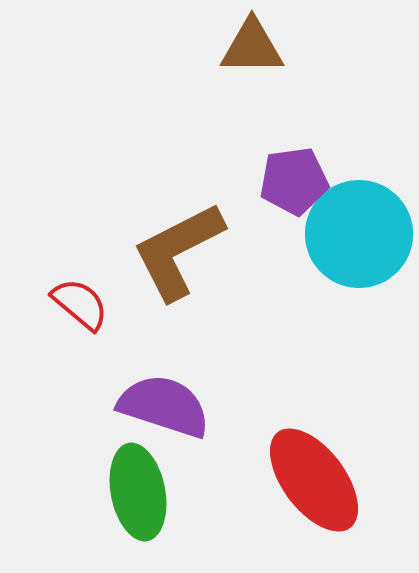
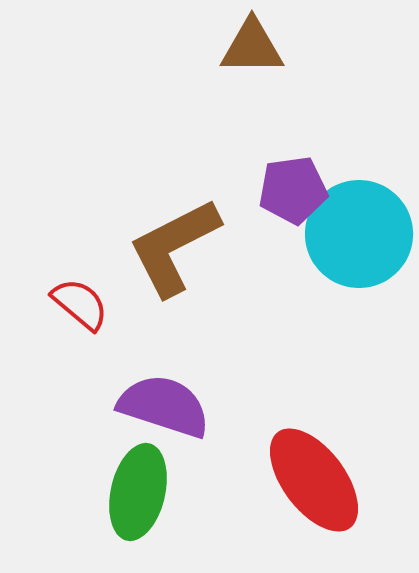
purple pentagon: moved 1 px left, 9 px down
brown L-shape: moved 4 px left, 4 px up
green ellipse: rotated 24 degrees clockwise
